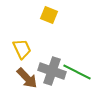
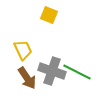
yellow trapezoid: moved 1 px right, 1 px down
brown arrow: rotated 10 degrees clockwise
